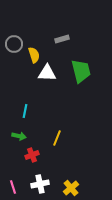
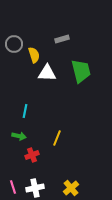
white cross: moved 5 px left, 4 px down
